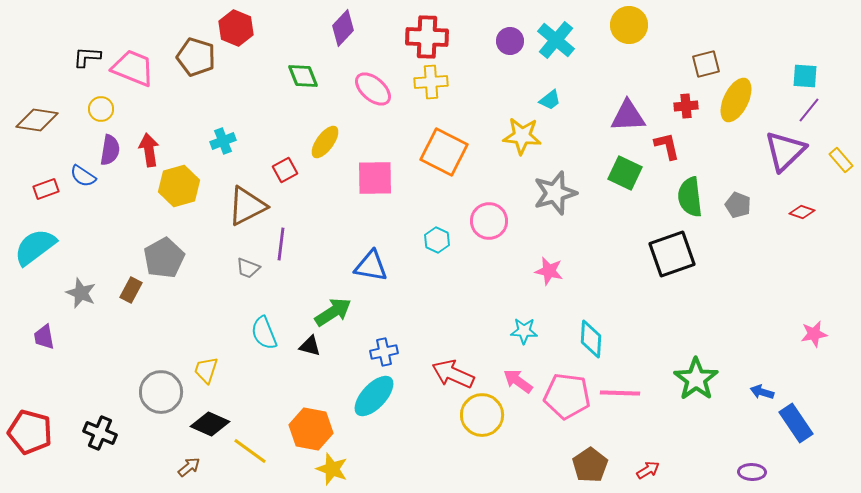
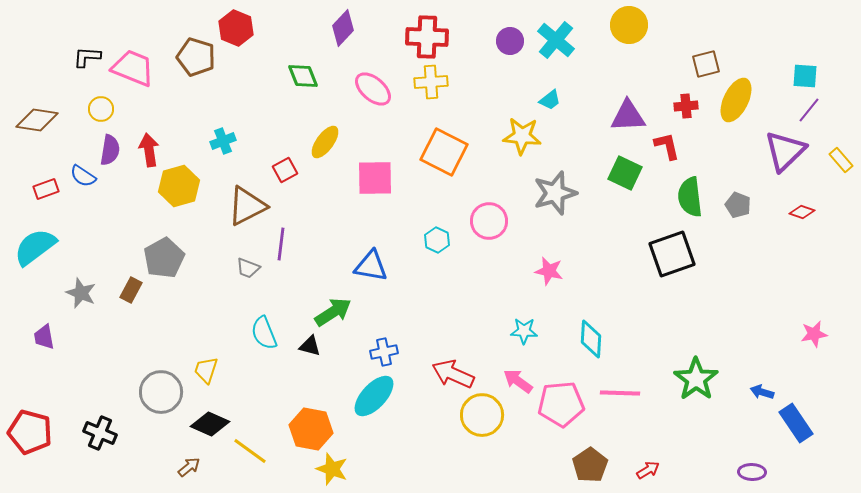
pink pentagon at (567, 396): moved 6 px left, 8 px down; rotated 12 degrees counterclockwise
